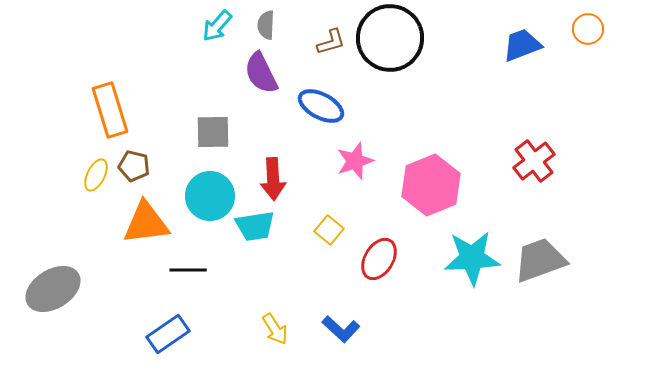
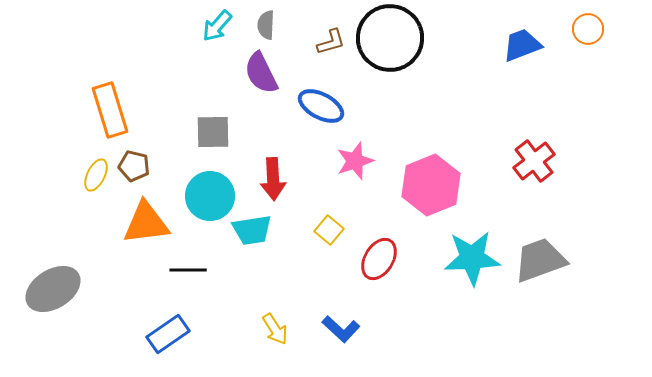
cyan trapezoid: moved 3 px left, 4 px down
